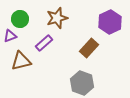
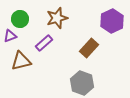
purple hexagon: moved 2 px right, 1 px up
